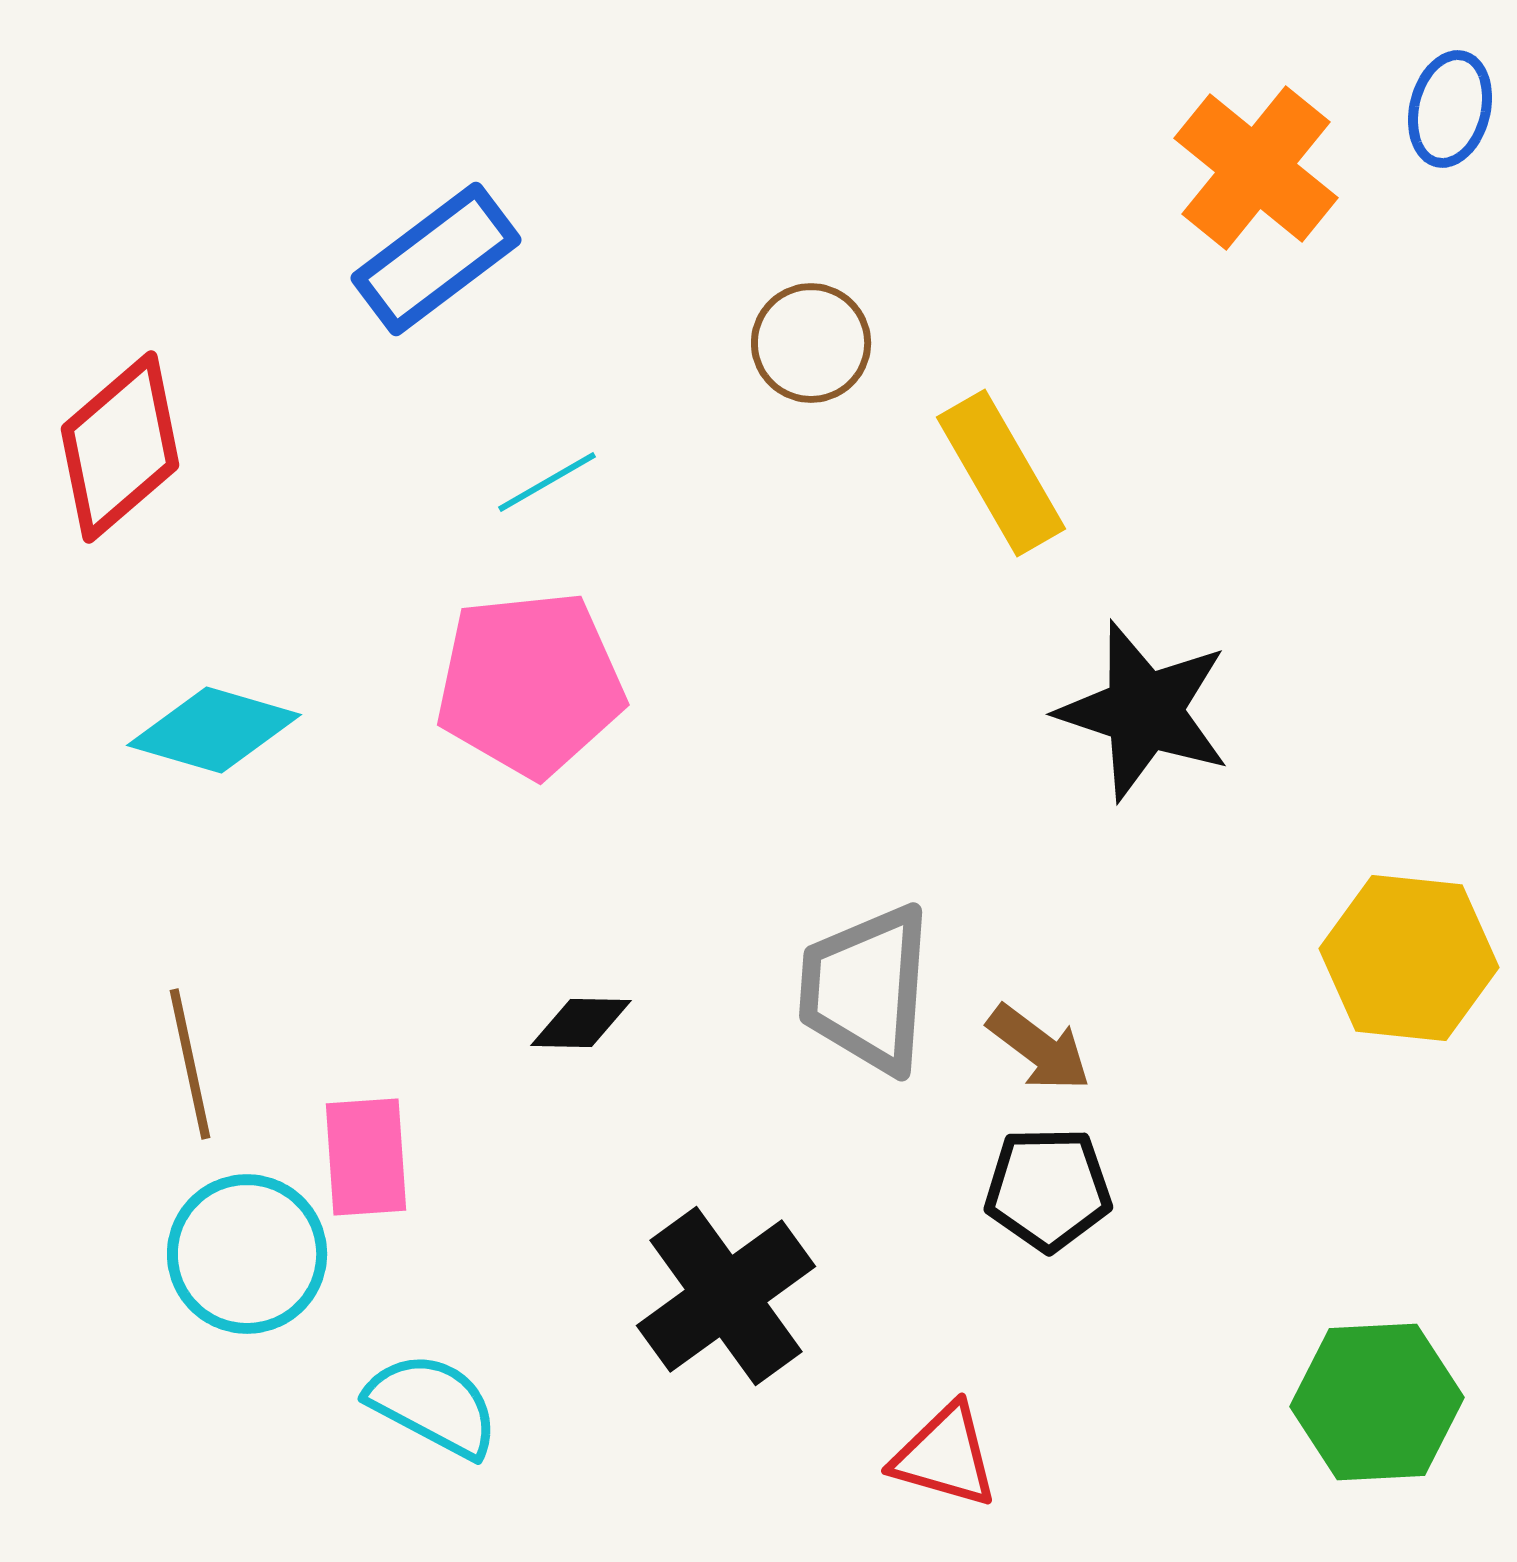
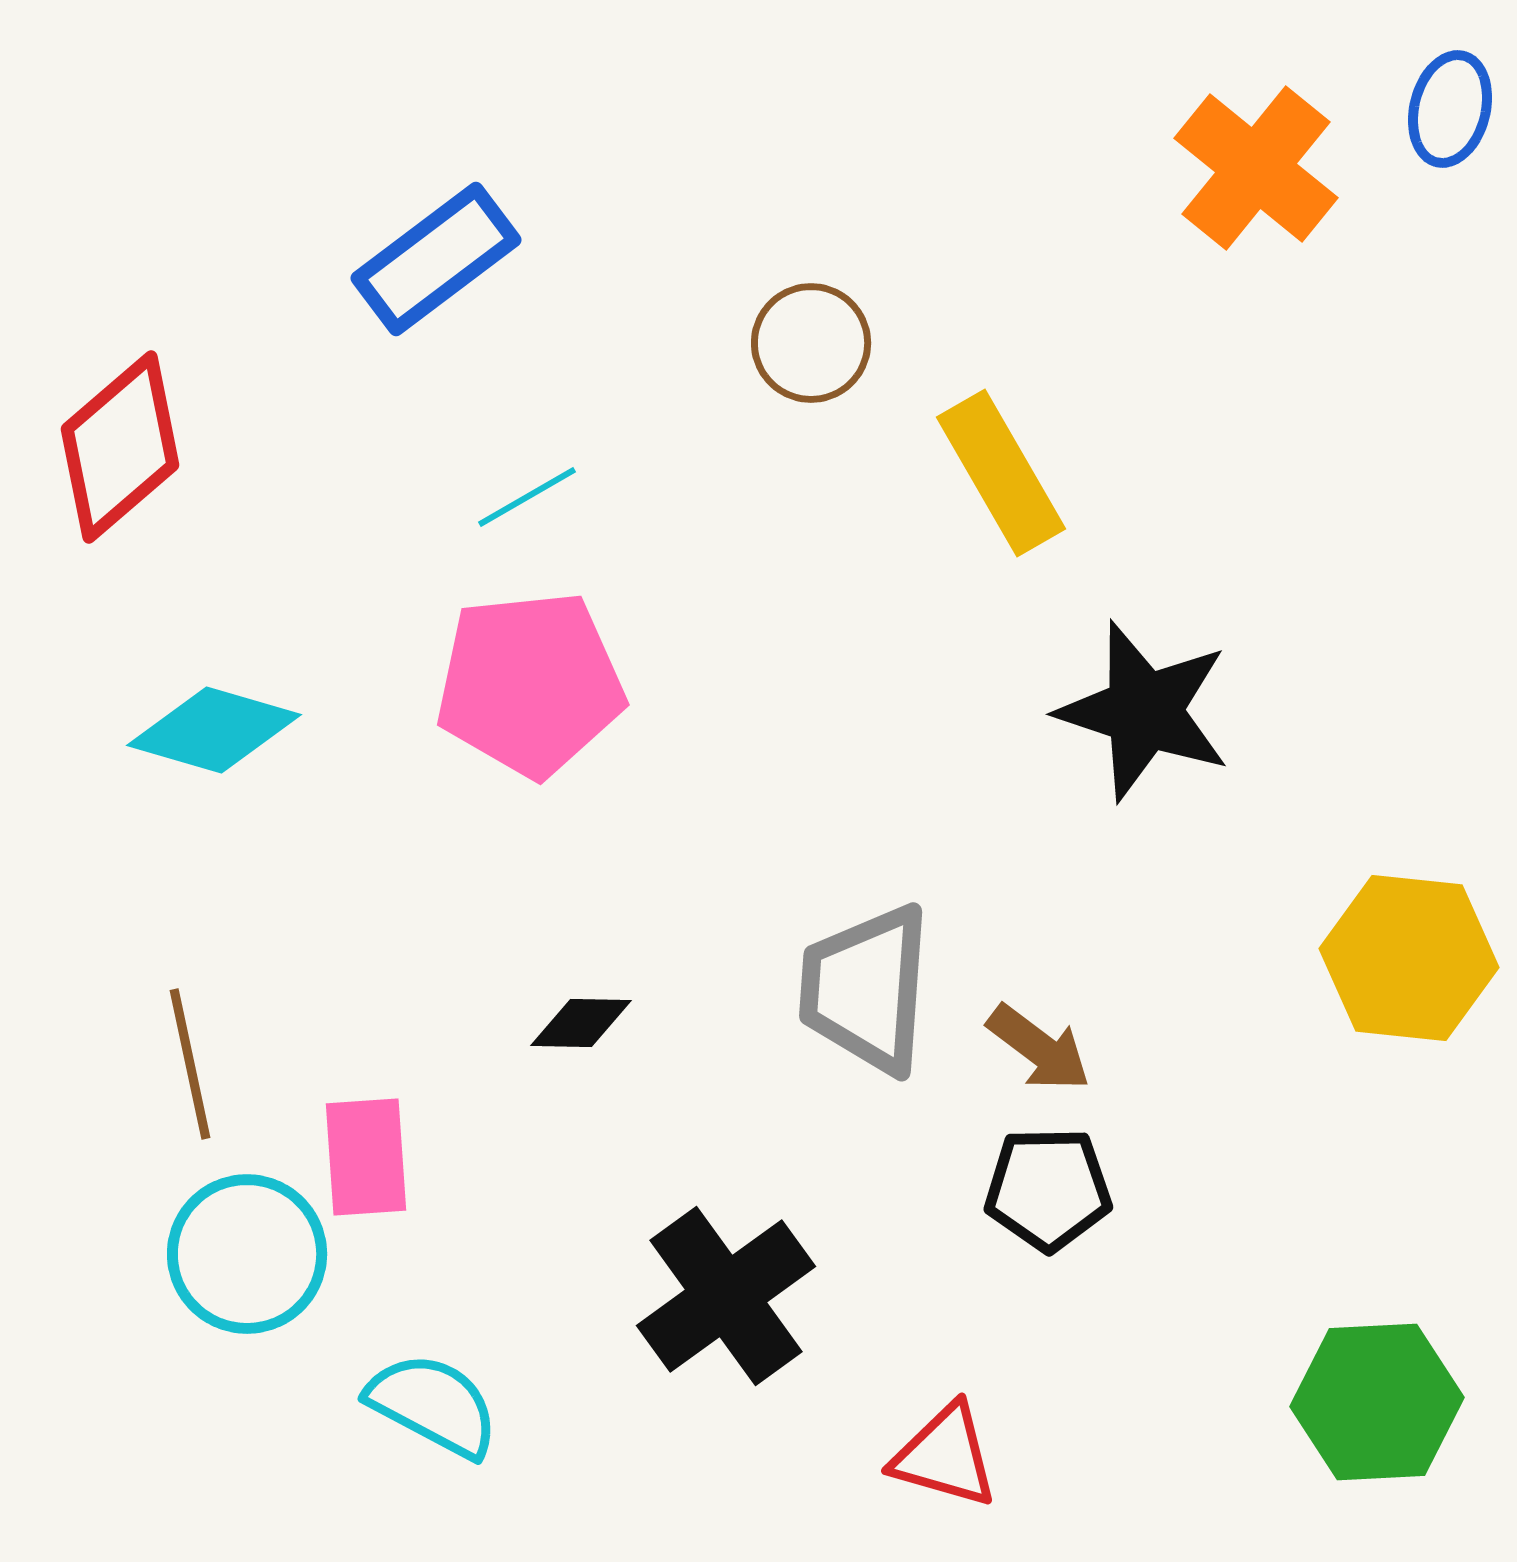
cyan line: moved 20 px left, 15 px down
